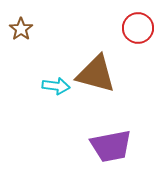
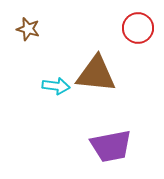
brown star: moved 7 px right; rotated 20 degrees counterclockwise
brown triangle: rotated 9 degrees counterclockwise
